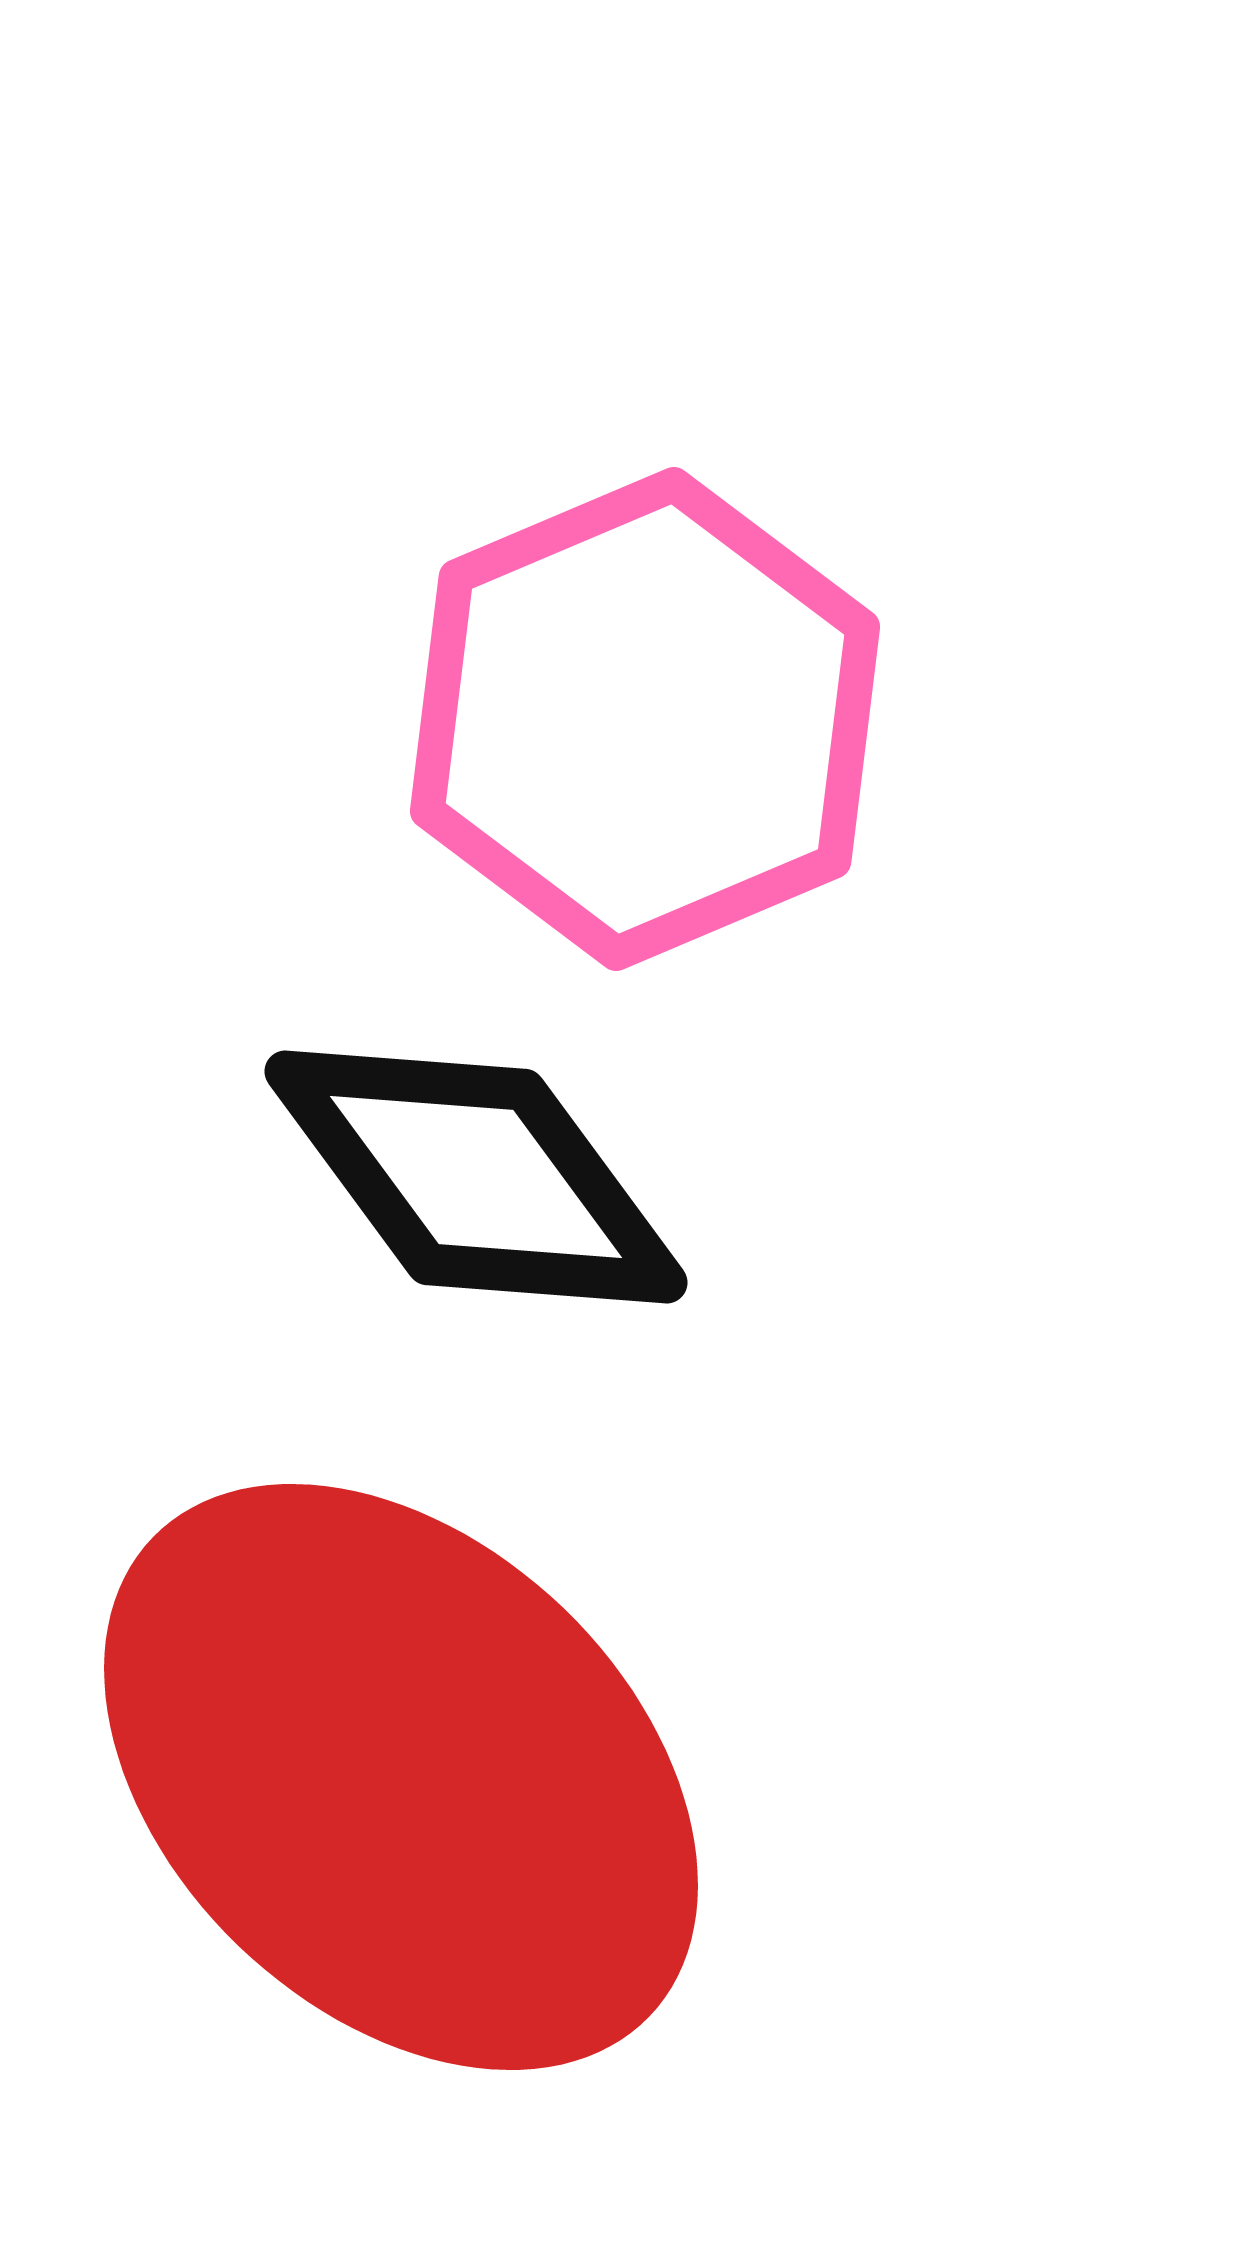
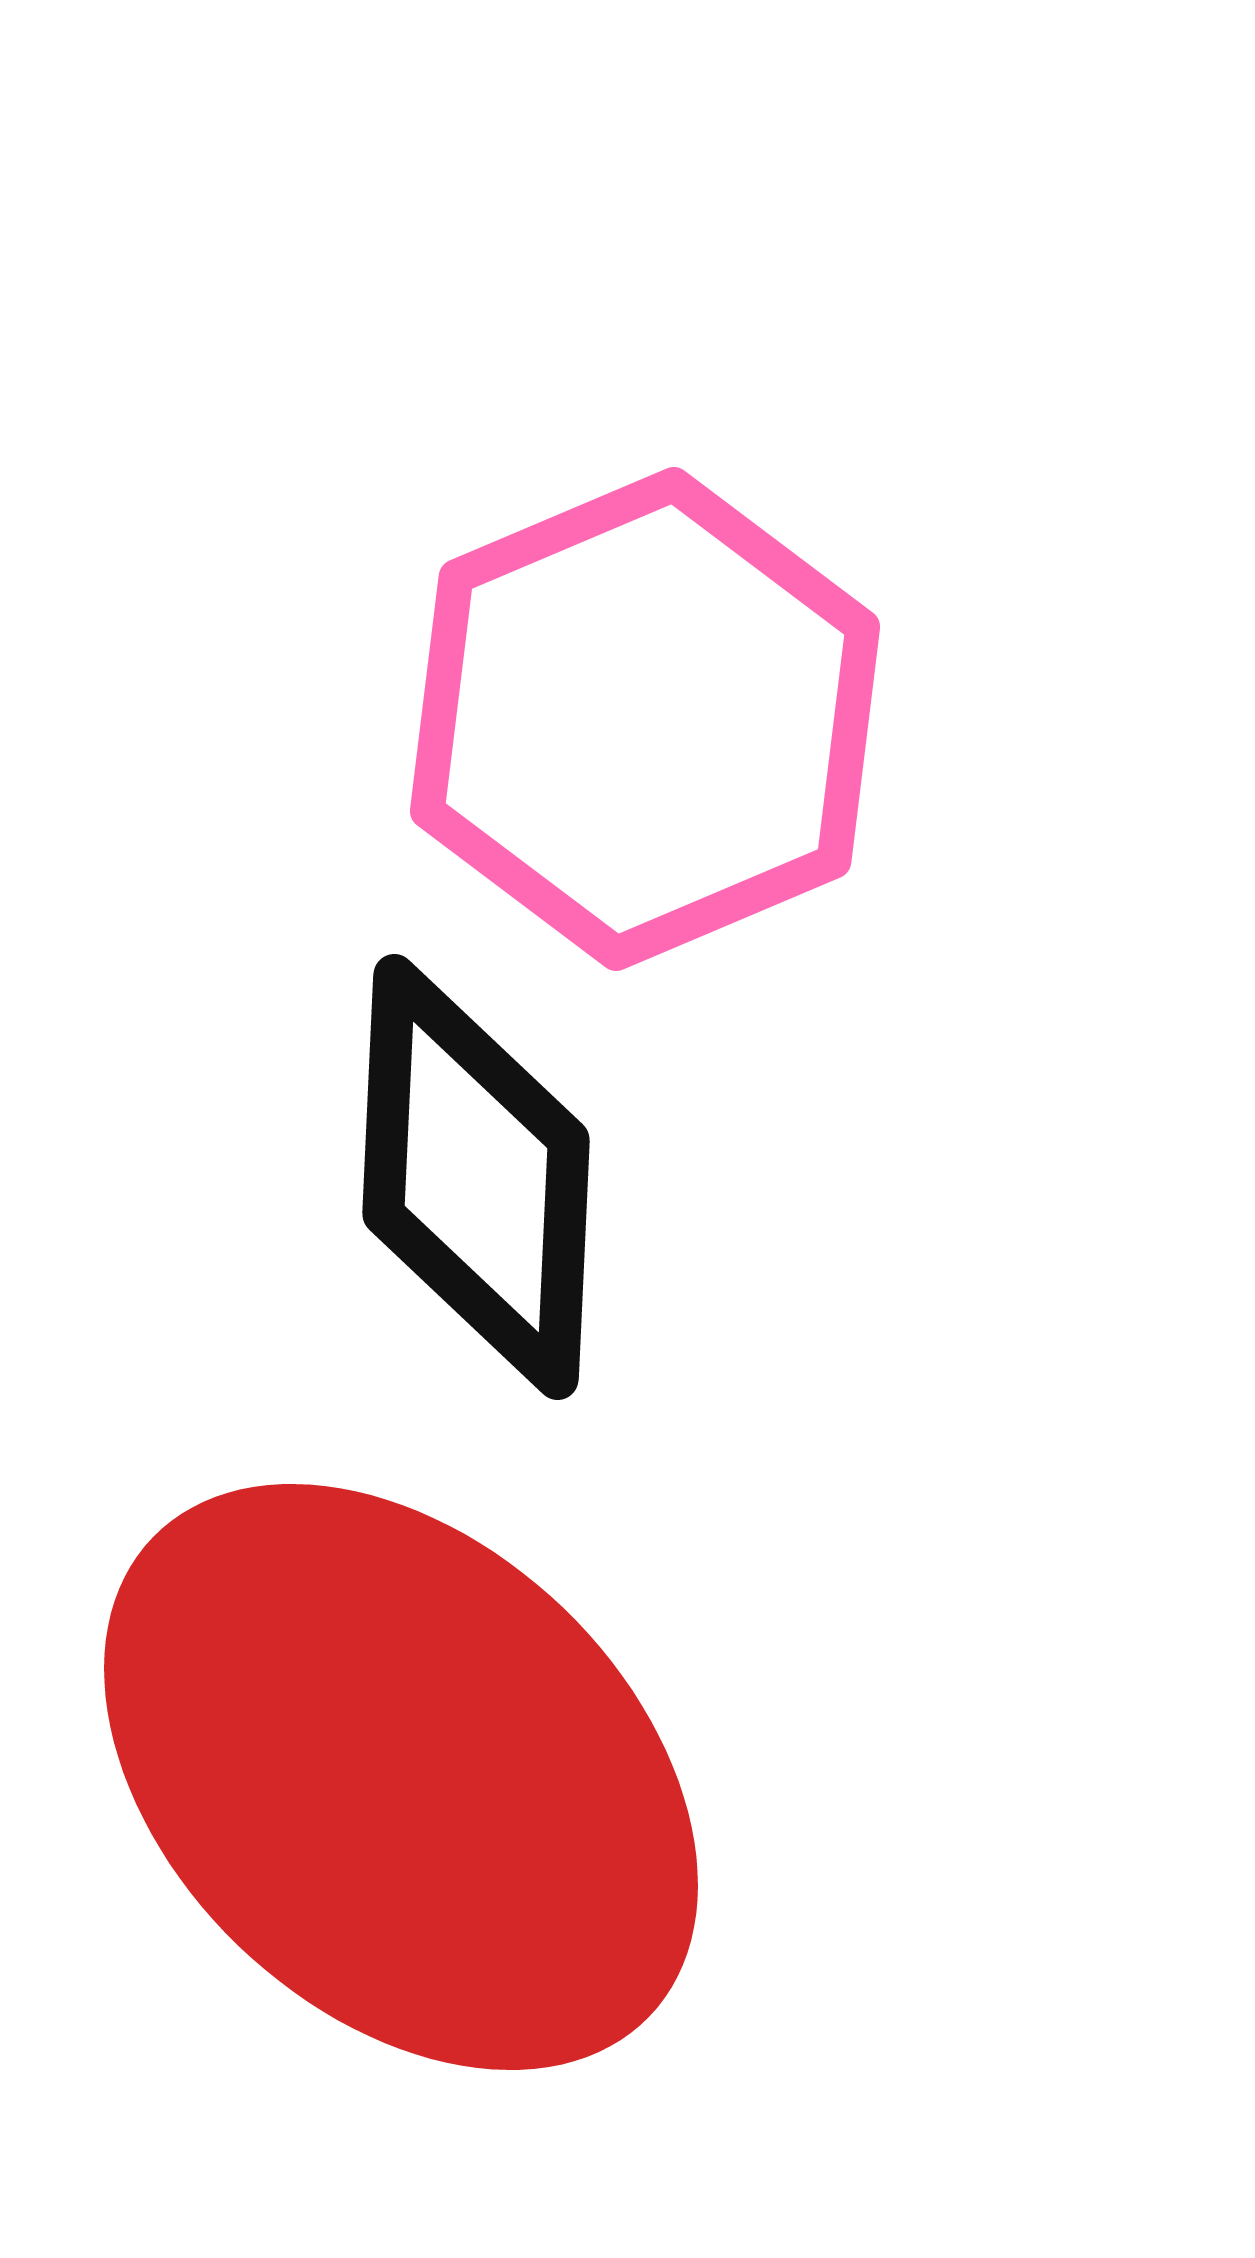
black diamond: rotated 39 degrees clockwise
